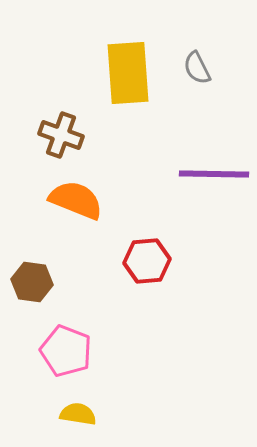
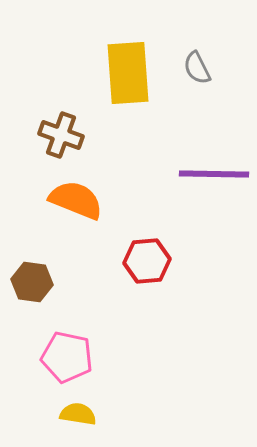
pink pentagon: moved 1 px right, 6 px down; rotated 9 degrees counterclockwise
